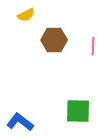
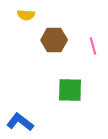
yellow semicircle: rotated 30 degrees clockwise
pink line: rotated 18 degrees counterclockwise
green square: moved 8 px left, 21 px up
